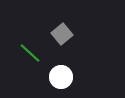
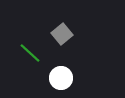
white circle: moved 1 px down
